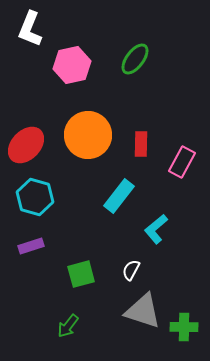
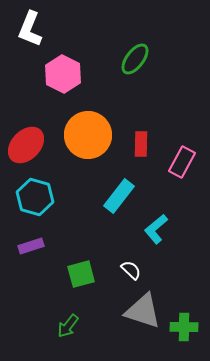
pink hexagon: moved 9 px left, 9 px down; rotated 21 degrees counterclockwise
white semicircle: rotated 105 degrees clockwise
